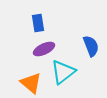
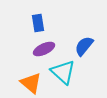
blue semicircle: moved 7 px left; rotated 120 degrees counterclockwise
cyan triangle: rotated 40 degrees counterclockwise
